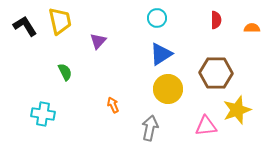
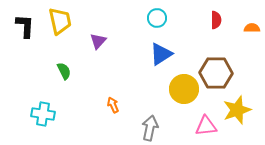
black L-shape: rotated 35 degrees clockwise
green semicircle: moved 1 px left, 1 px up
yellow circle: moved 16 px right
